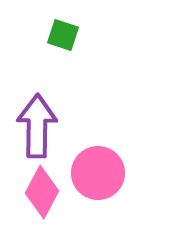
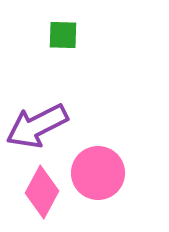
green square: rotated 16 degrees counterclockwise
purple arrow: rotated 118 degrees counterclockwise
